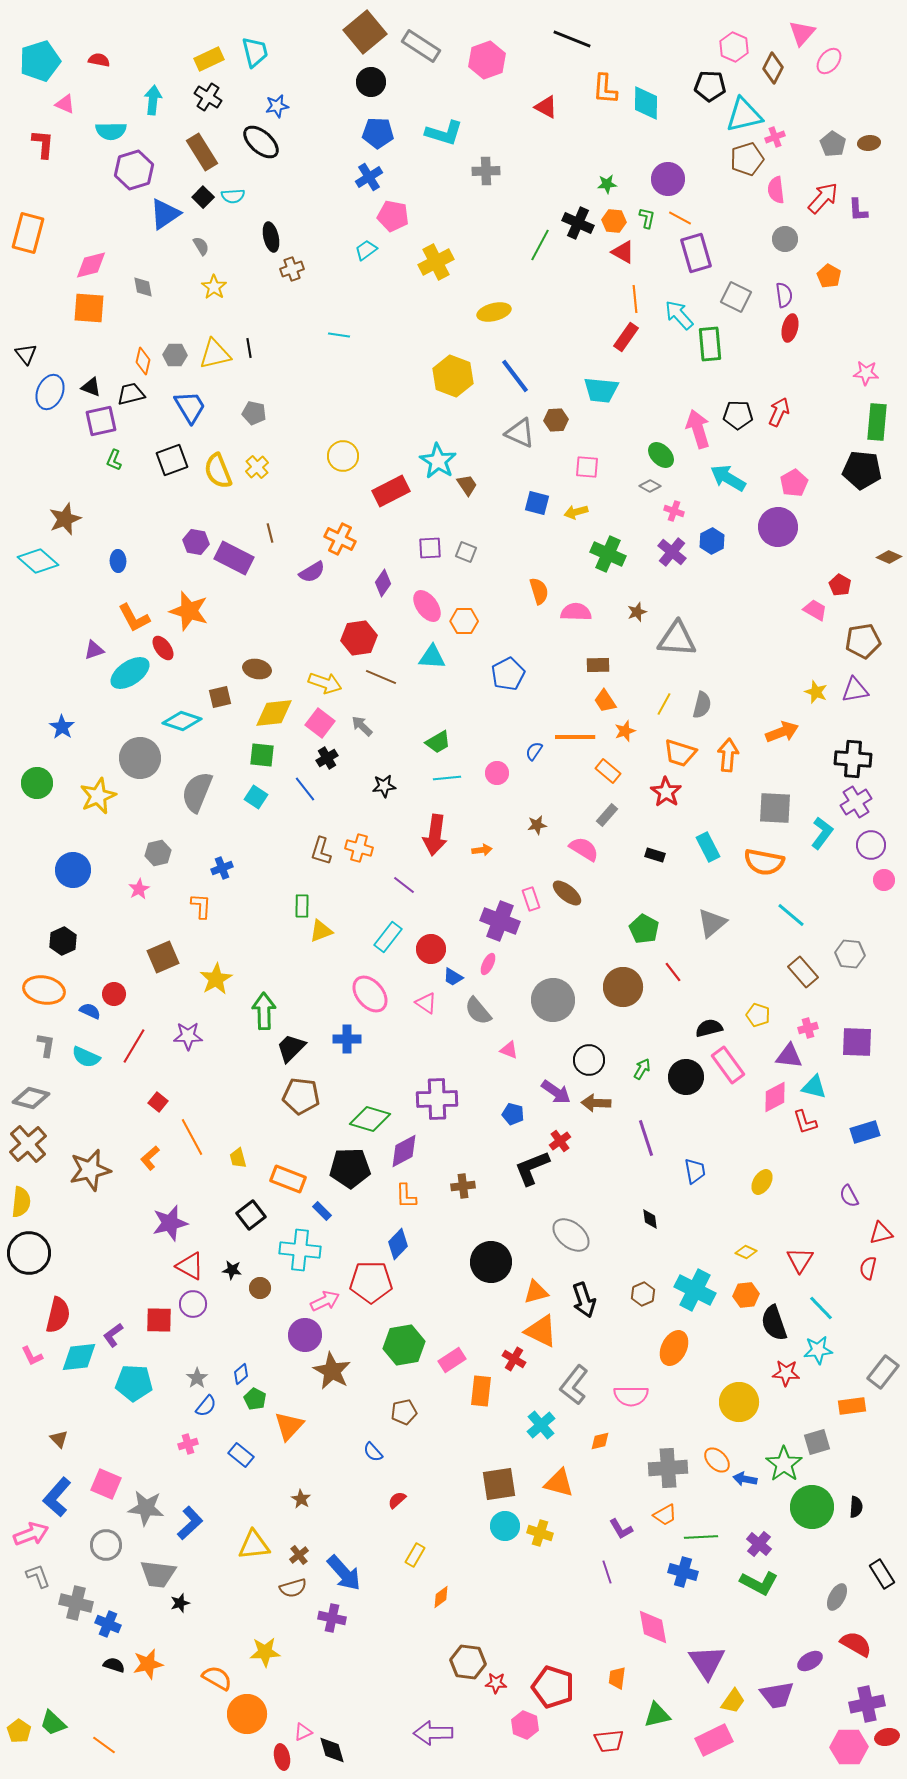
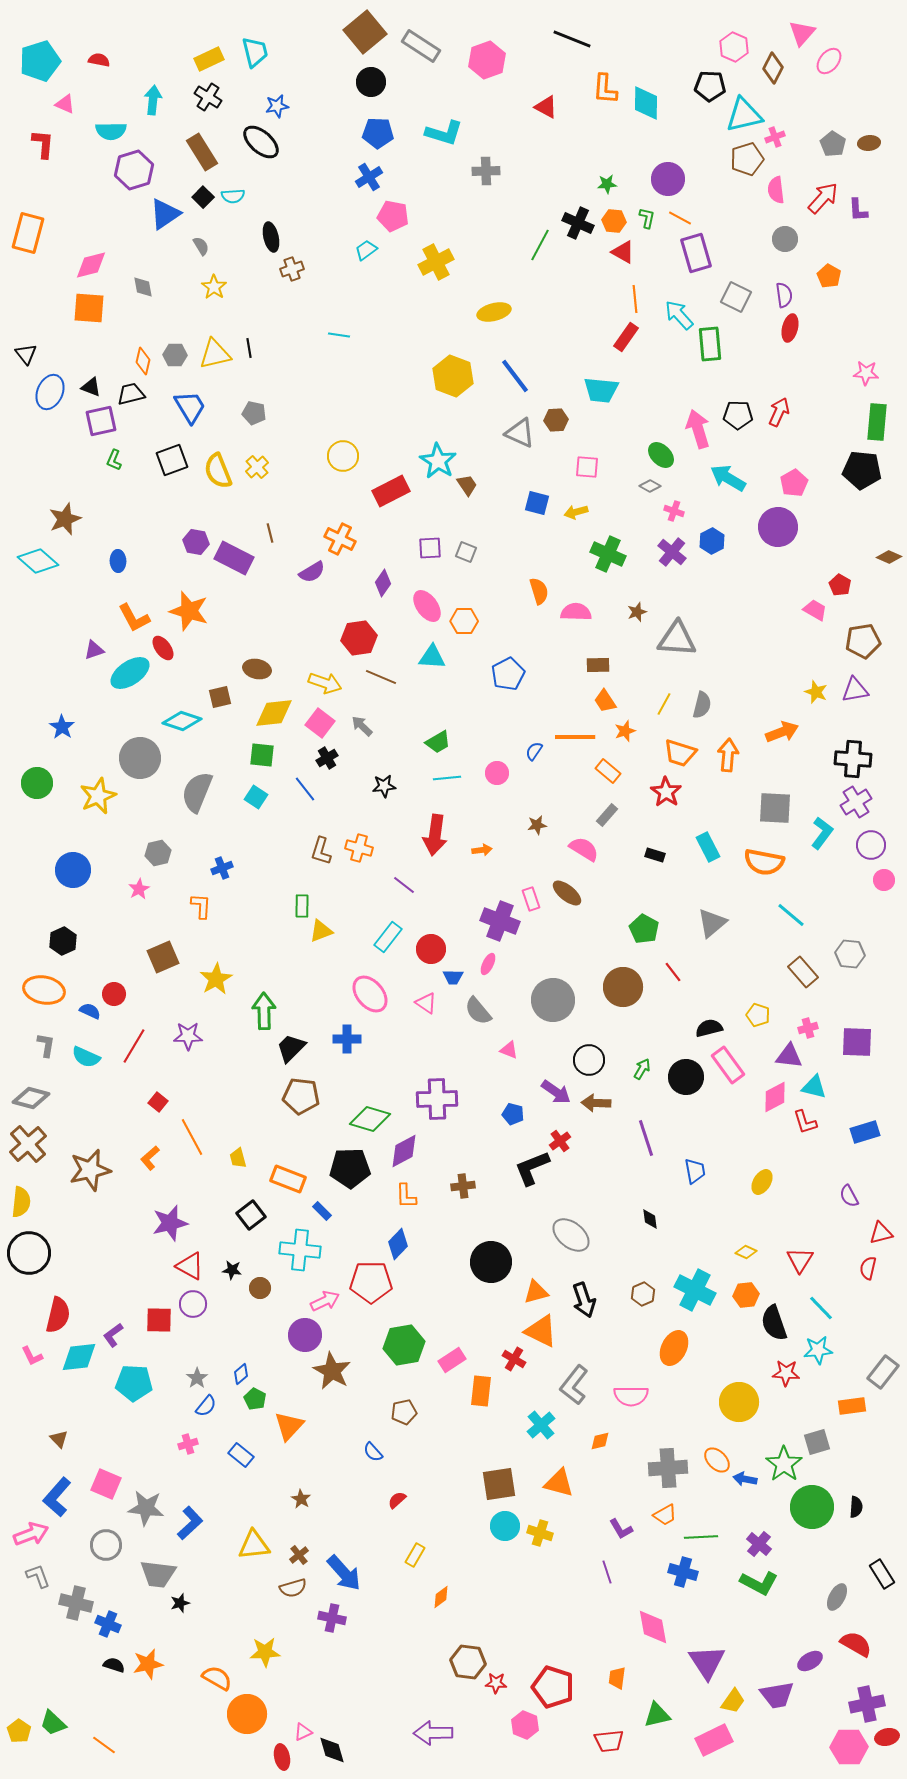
blue trapezoid at (453, 977): rotated 30 degrees counterclockwise
